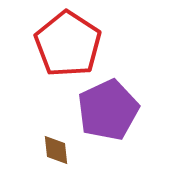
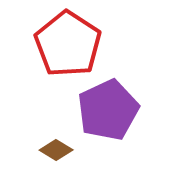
brown diamond: rotated 52 degrees counterclockwise
